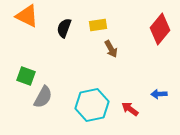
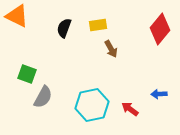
orange triangle: moved 10 px left
green square: moved 1 px right, 2 px up
